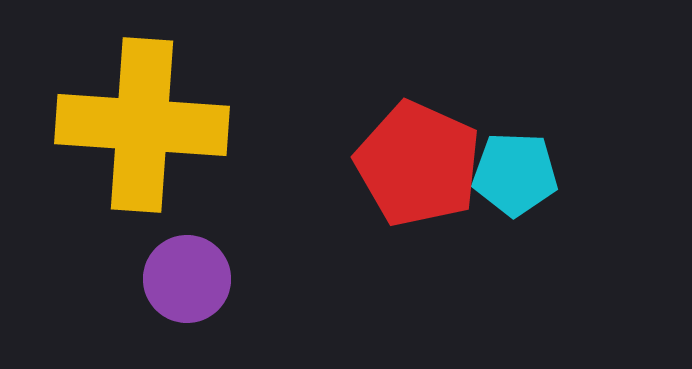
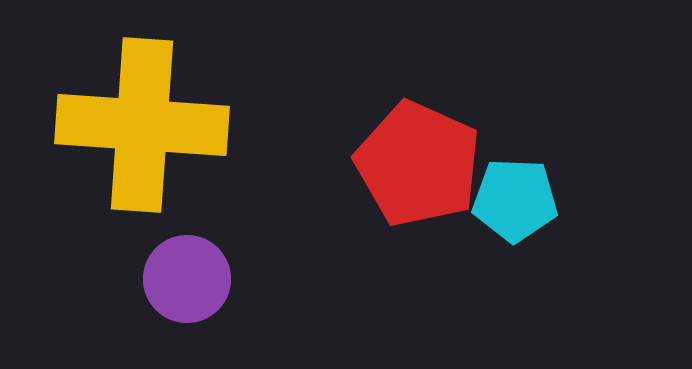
cyan pentagon: moved 26 px down
